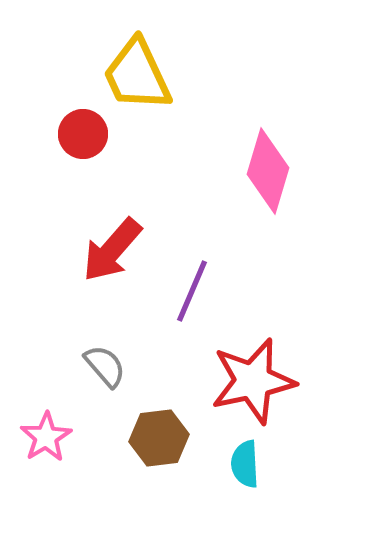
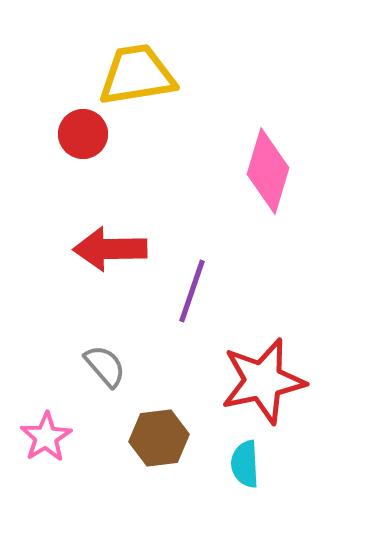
yellow trapezoid: rotated 106 degrees clockwise
red arrow: moved 2 px left, 1 px up; rotated 48 degrees clockwise
purple line: rotated 4 degrees counterclockwise
red star: moved 10 px right
